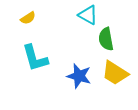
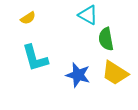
blue star: moved 1 px left, 1 px up
